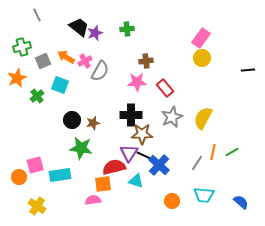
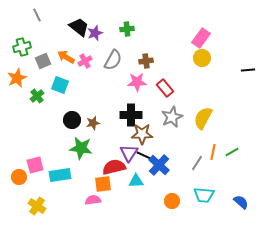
gray semicircle at (100, 71): moved 13 px right, 11 px up
cyan triangle at (136, 181): rotated 21 degrees counterclockwise
